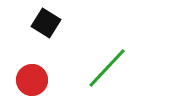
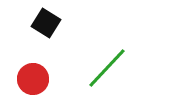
red circle: moved 1 px right, 1 px up
